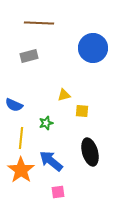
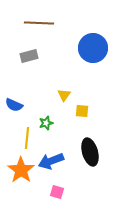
yellow triangle: rotated 40 degrees counterclockwise
yellow line: moved 6 px right
blue arrow: rotated 60 degrees counterclockwise
pink square: moved 1 px left; rotated 24 degrees clockwise
